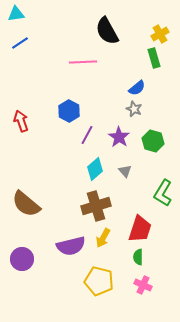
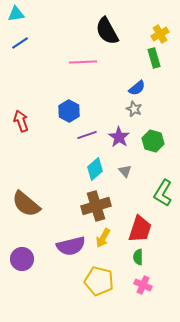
purple line: rotated 42 degrees clockwise
